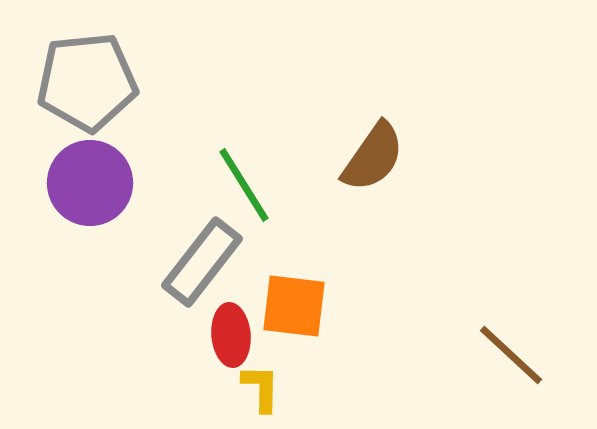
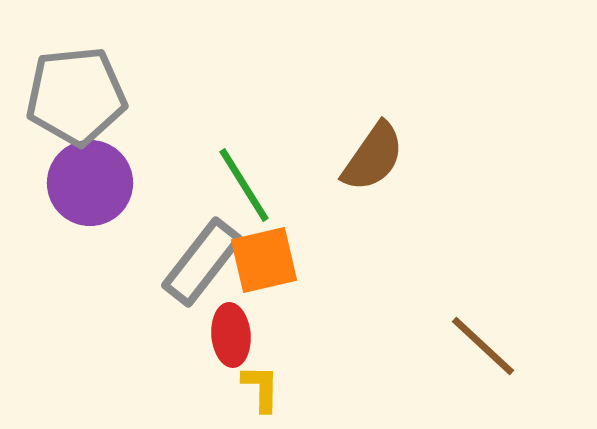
gray pentagon: moved 11 px left, 14 px down
orange square: moved 30 px left, 46 px up; rotated 20 degrees counterclockwise
brown line: moved 28 px left, 9 px up
